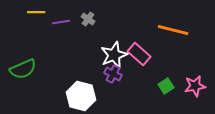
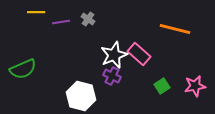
orange line: moved 2 px right, 1 px up
purple cross: moved 1 px left, 2 px down
green square: moved 4 px left
